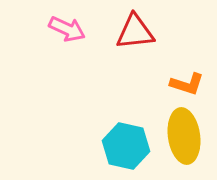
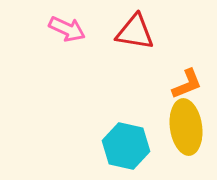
red triangle: rotated 15 degrees clockwise
orange L-shape: rotated 40 degrees counterclockwise
yellow ellipse: moved 2 px right, 9 px up
